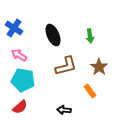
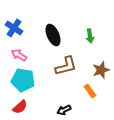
brown star: moved 2 px right, 3 px down; rotated 18 degrees clockwise
black arrow: rotated 32 degrees counterclockwise
